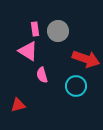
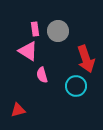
red arrow: rotated 52 degrees clockwise
red triangle: moved 5 px down
